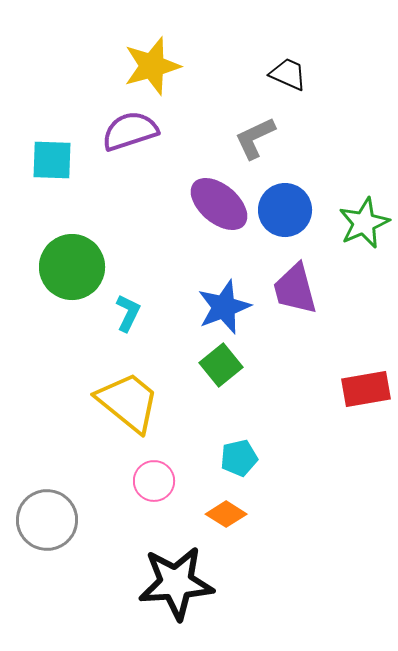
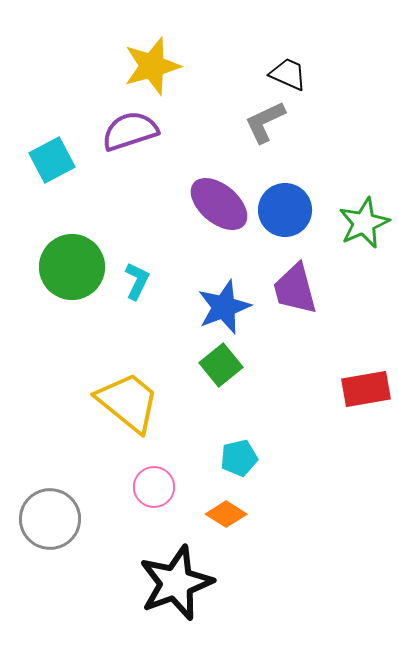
gray L-shape: moved 10 px right, 16 px up
cyan square: rotated 30 degrees counterclockwise
cyan L-shape: moved 9 px right, 32 px up
pink circle: moved 6 px down
gray circle: moved 3 px right, 1 px up
black star: rotated 16 degrees counterclockwise
